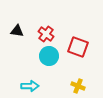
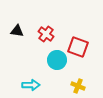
cyan circle: moved 8 px right, 4 px down
cyan arrow: moved 1 px right, 1 px up
